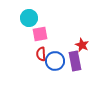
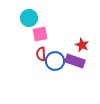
purple rectangle: rotated 60 degrees counterclockwise
